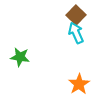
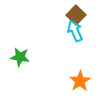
cyan arrow: moved 1 px left, 2 px up
orange star: moved 1 px right, 3 px up
